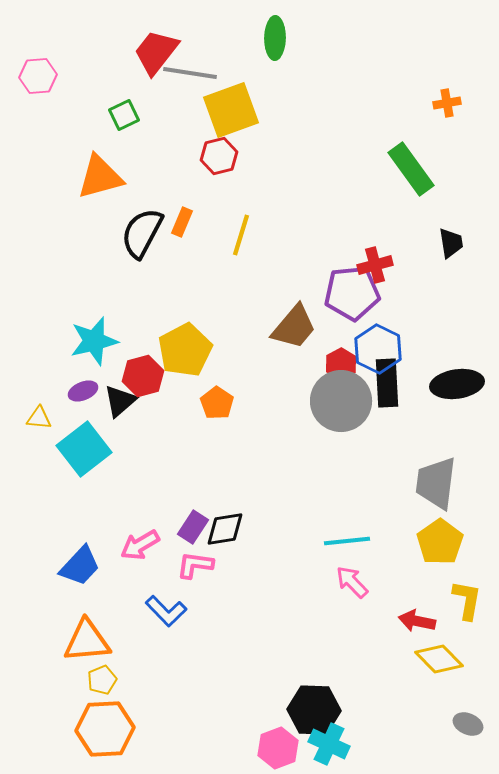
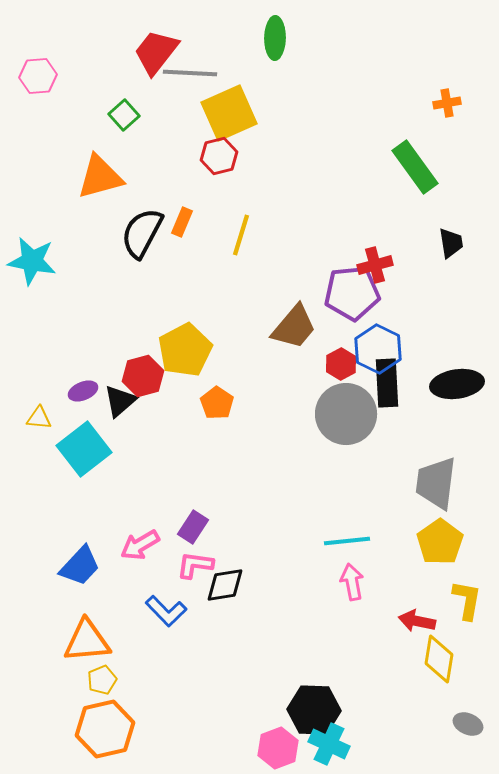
gray line at (190, 73): rotated 6 degrees counterclockwise
yellow square at (231, 110): moved 2 px left, 3 px down; rotated 4 degrees counterclockwise
green square at (124, 115): rotated 16 degrees counterclockwise
green rectangle at (411, 169): moved 4 px right, 2 px up
cyan star at (94, 341): moved 62 px left, 80 px up; rotated 24 degrees clockwise
gray circle at (341, 401): moved 5 px right, 13 px down
black diamond at (225, 529): moved 56 px down
pink arrow at (352, 582): rotated 33 degrees clockwise
yellow diamond at (439, 659): rotated 54 degrees clockwise
orange hexagon at (105, 729): rotated 10 degrees counterclockwise
